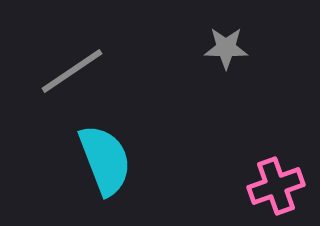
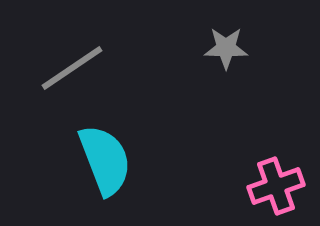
gray line: moved 3 px up
